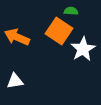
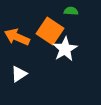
orange square: moved 9 px left
white star: moved 18 px left
white triangle: moved 4 px right, 7 px up; rotated 24 degrees counterclockwise
